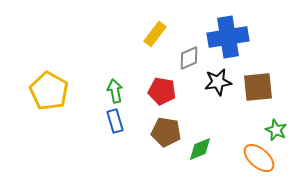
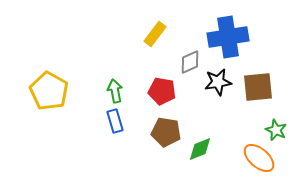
gray diamond: moved 1 px right, 4 px down
